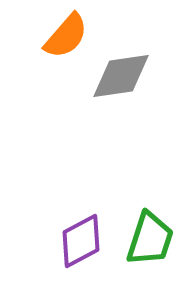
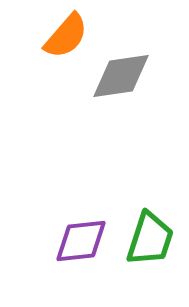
purple diamond: rotated 22 degrees clockwise
